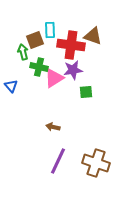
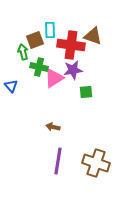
purple line: rotated 16 degrees counterclockwise
